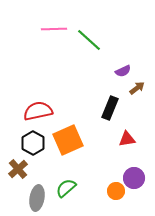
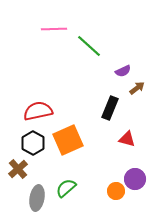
green line: moved 6 px down
red triangle: rotated 24 degrees clockwise
purple circle: moved 1 px right, 1 px down
